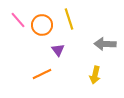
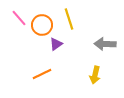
pink line: moved 1 px right, 2 px up
purple triangle: moved 2 px left, 6 px up; rotated 32 degrees clockwise
